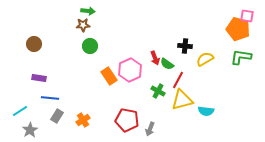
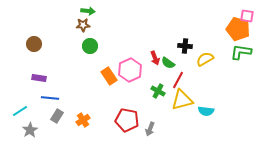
green L-shape: moved 5 px up
green semicircle: moved 1 px right, 1 px up
